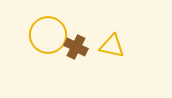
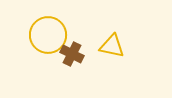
brown cross: moved 4 px left, 7 px down
